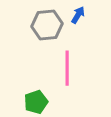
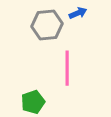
blue arrow: moved 2 px up; rotated 36 degrees clockwise
green pentagon: moved 3 px left
